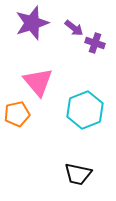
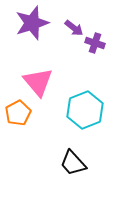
orange pentagon: moved 1 px right, 1 px up; rotated 15 degrees counterclockwise
black trapezoid: moved 5 px left, 11 px up; rotated 36 degrees clockwise
